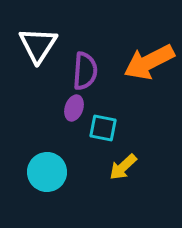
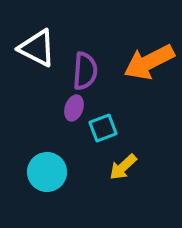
white triangle: moved 1 px left, 3 px down; rotated 36 degrees counterclockwise
cyan square: rotated 32 degrees counterclockwise
